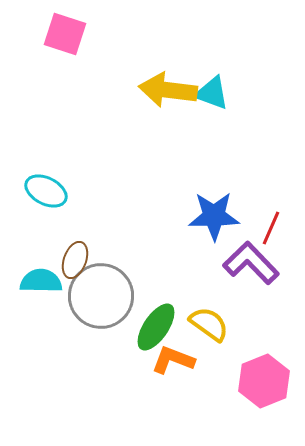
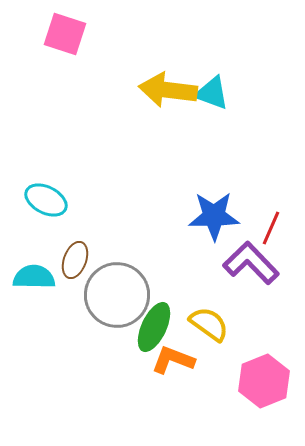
cyan ellipse: moved 9 px down
cyan semicircle: moved 7 px left, 4 px up
gray circle: moved 16 px right, 1 px up
green ellipse: moved 2 px left; rotated 9 degrees counterclockwise
